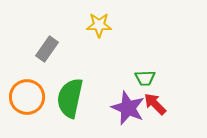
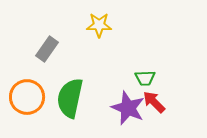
red arrow: moved 1 px left, 2 px up
